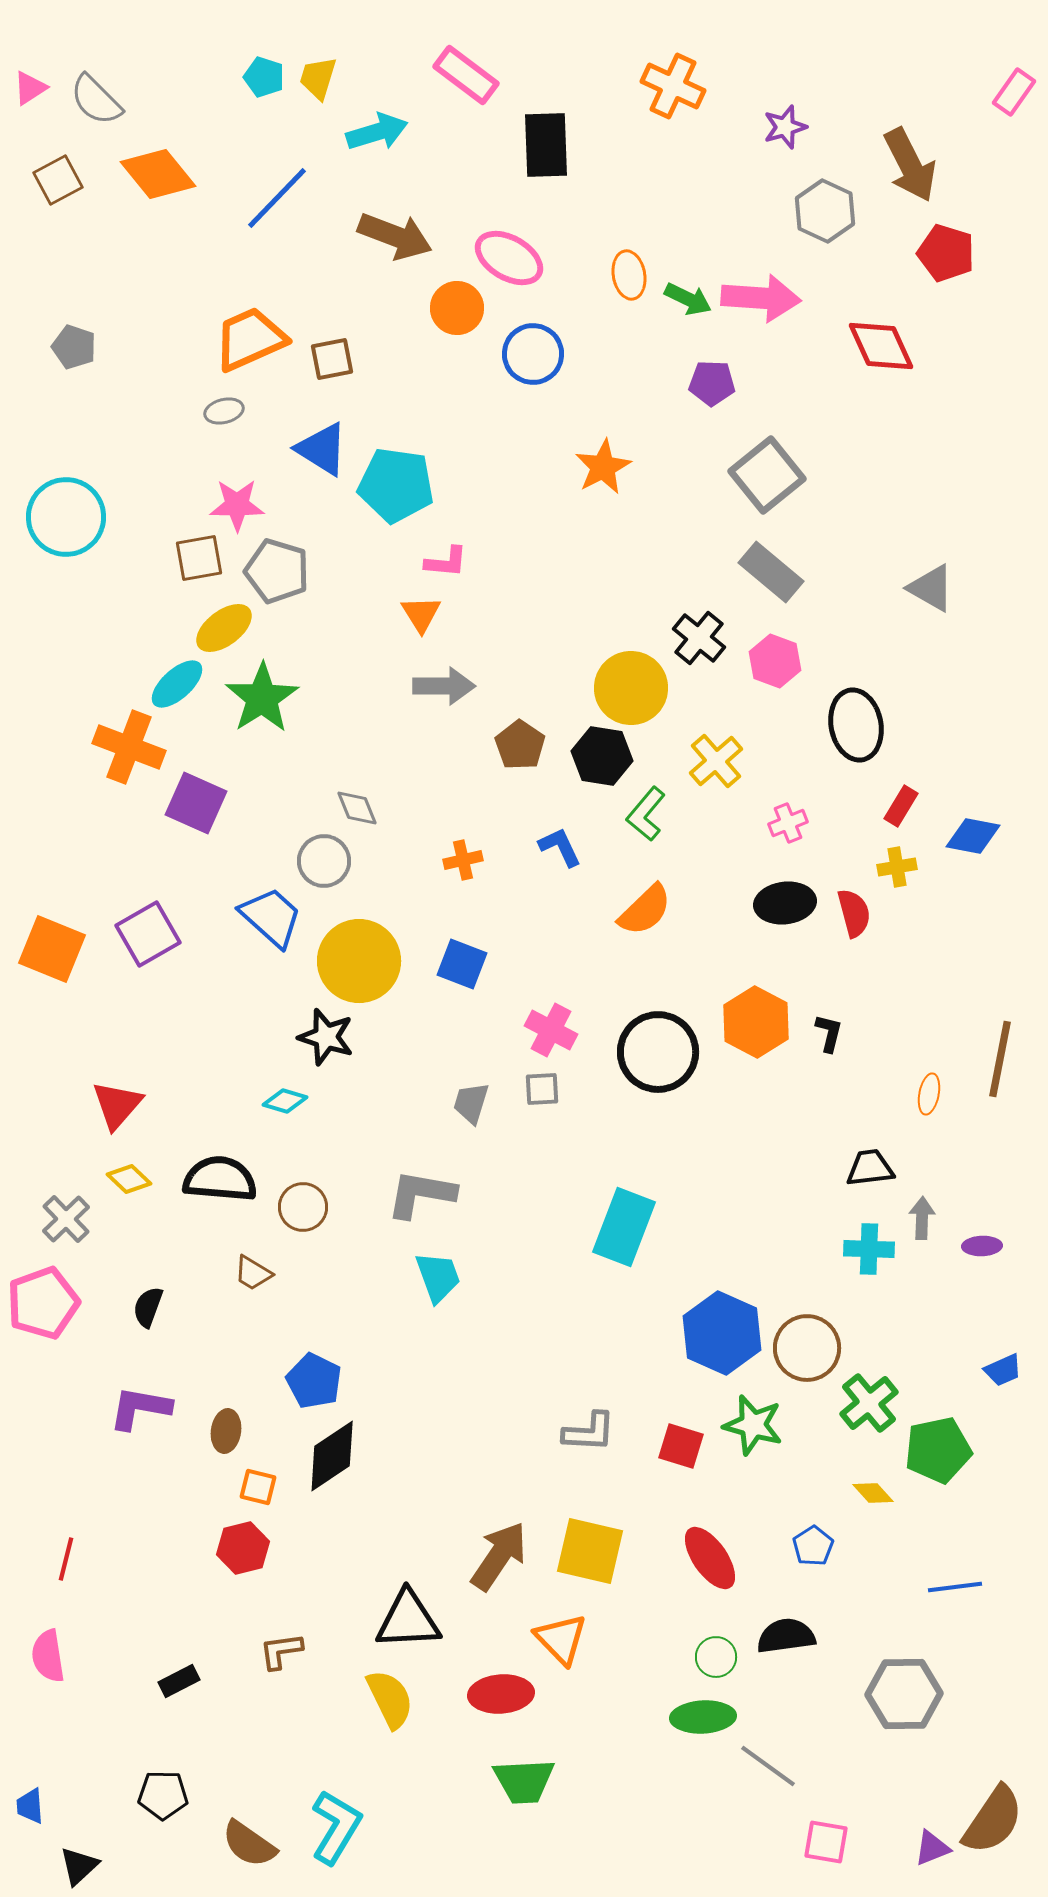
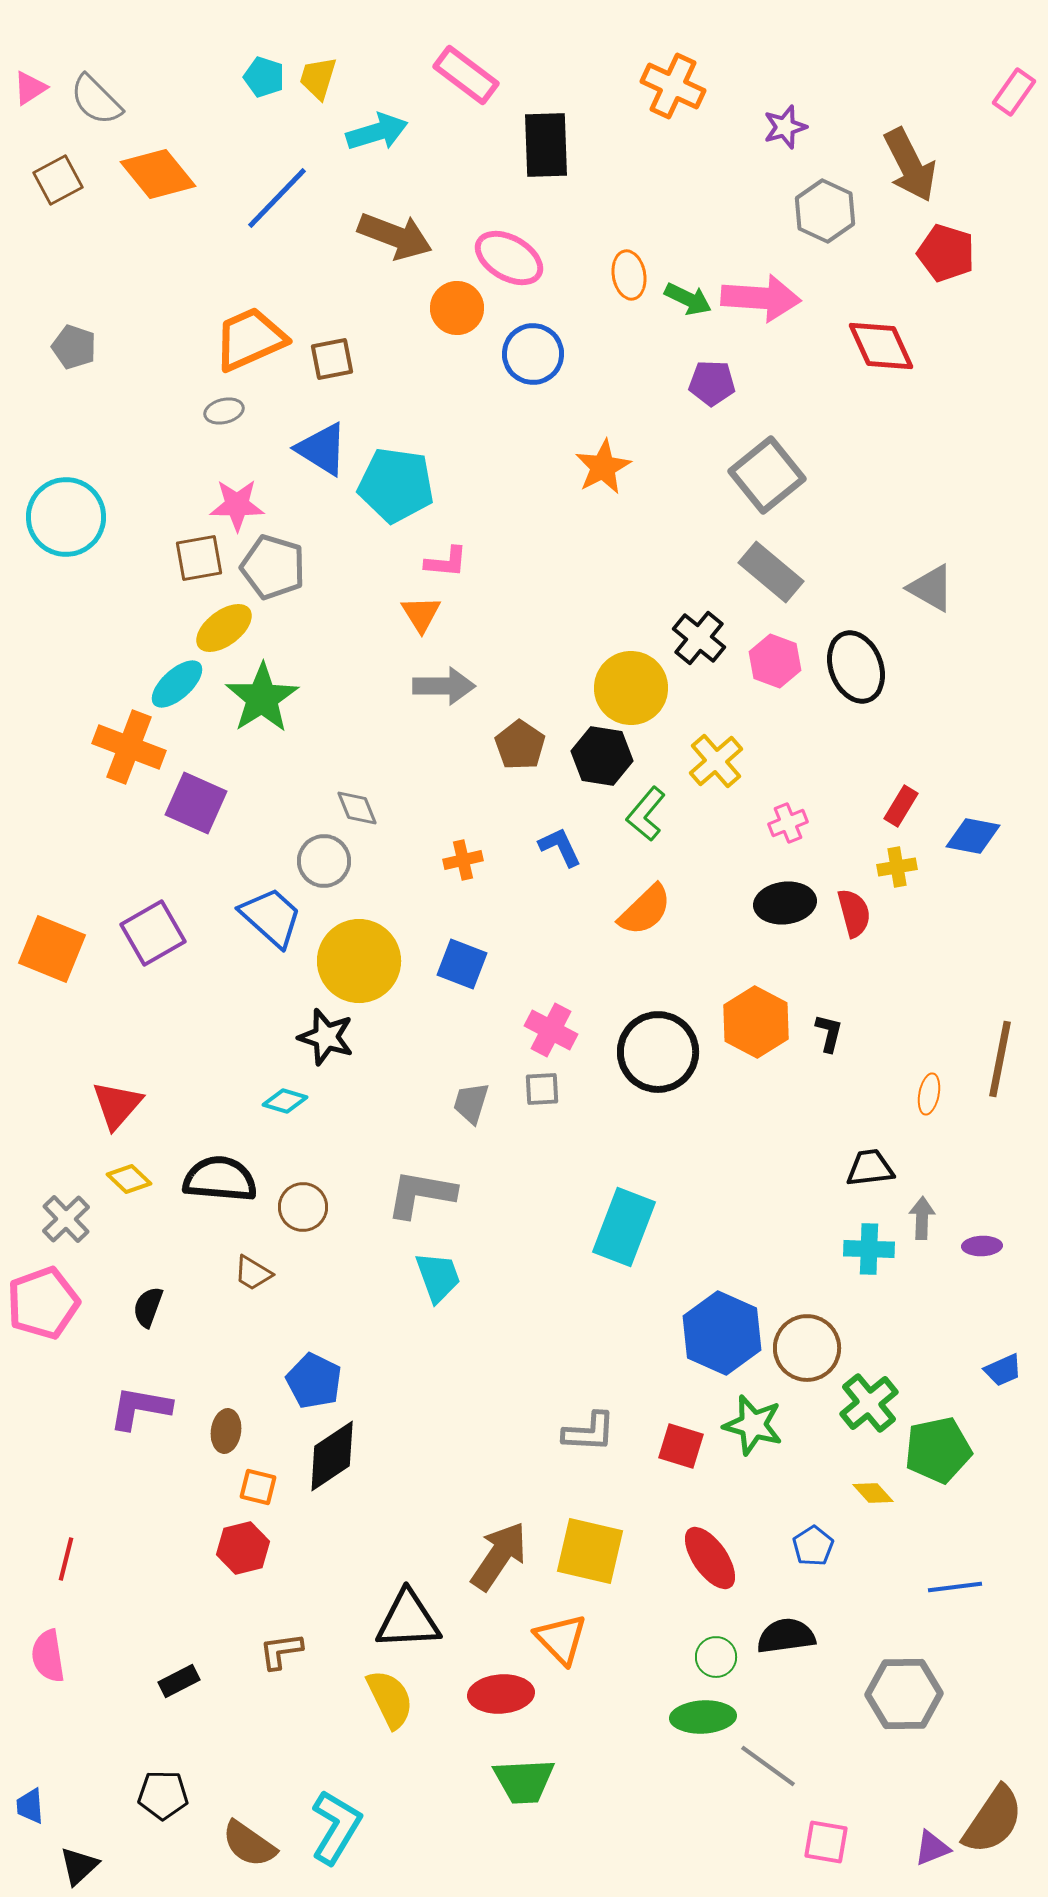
gray pentagon at (277, 571): moved 4 px left, 4 px up
black ellipse at (856, 725): moved 58 px up; rotated 10 degrees counterclockwise
purple square at (148, 934): moved 5 px right, 1 px up
